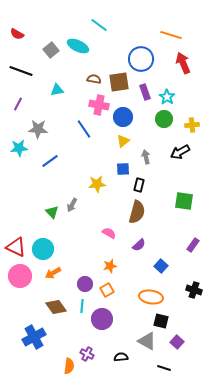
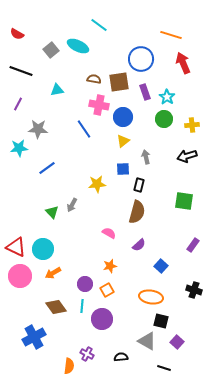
black arrow at (180, 152): moved 7 px right, 4 px down; rotated 12 degrees clockwise
blue line at (50, 161): moved 3 px left, 7 px down
